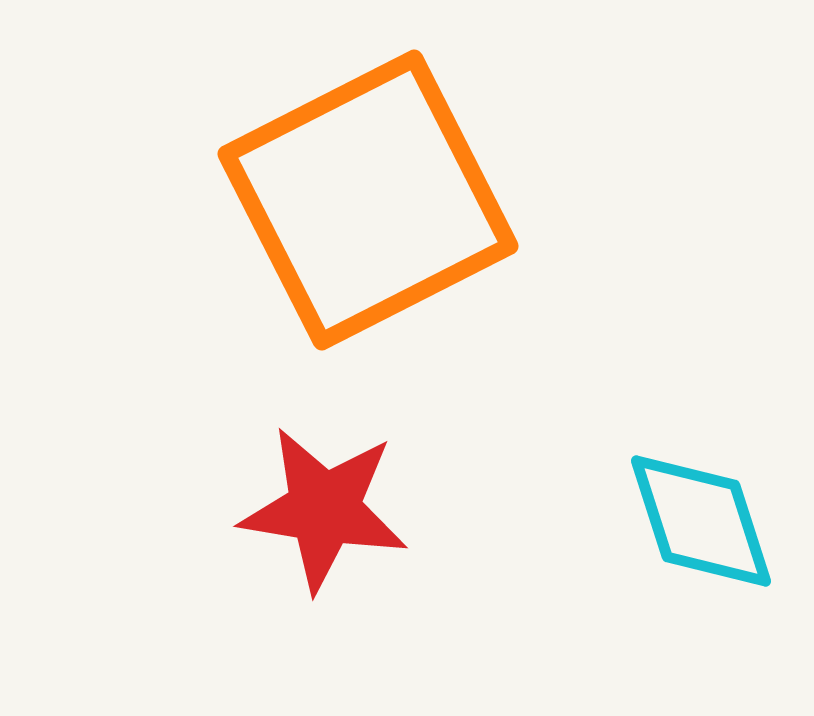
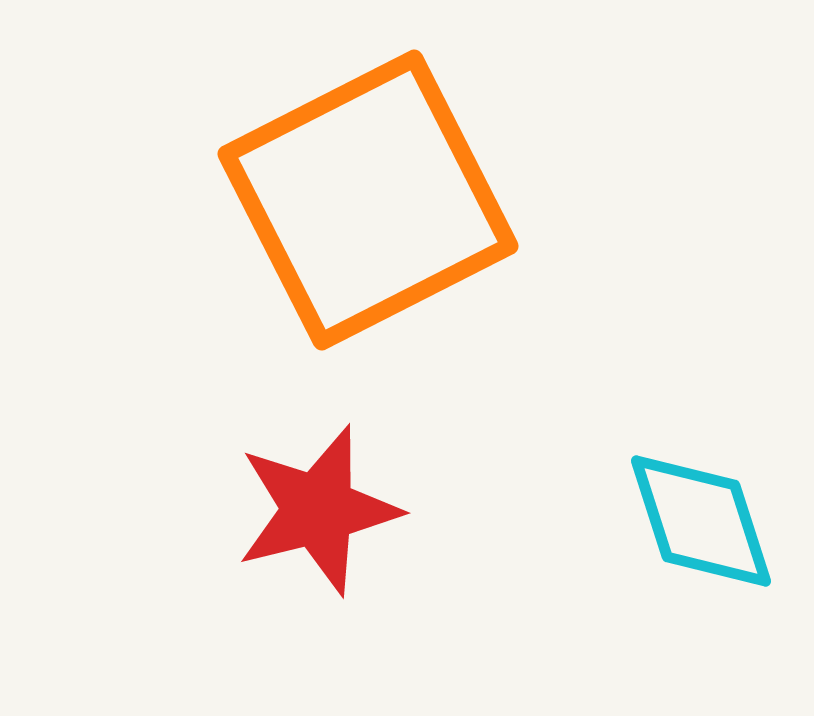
red star: moved 6 px left, 1 px down; rotated 23 degrees counterclockwise
